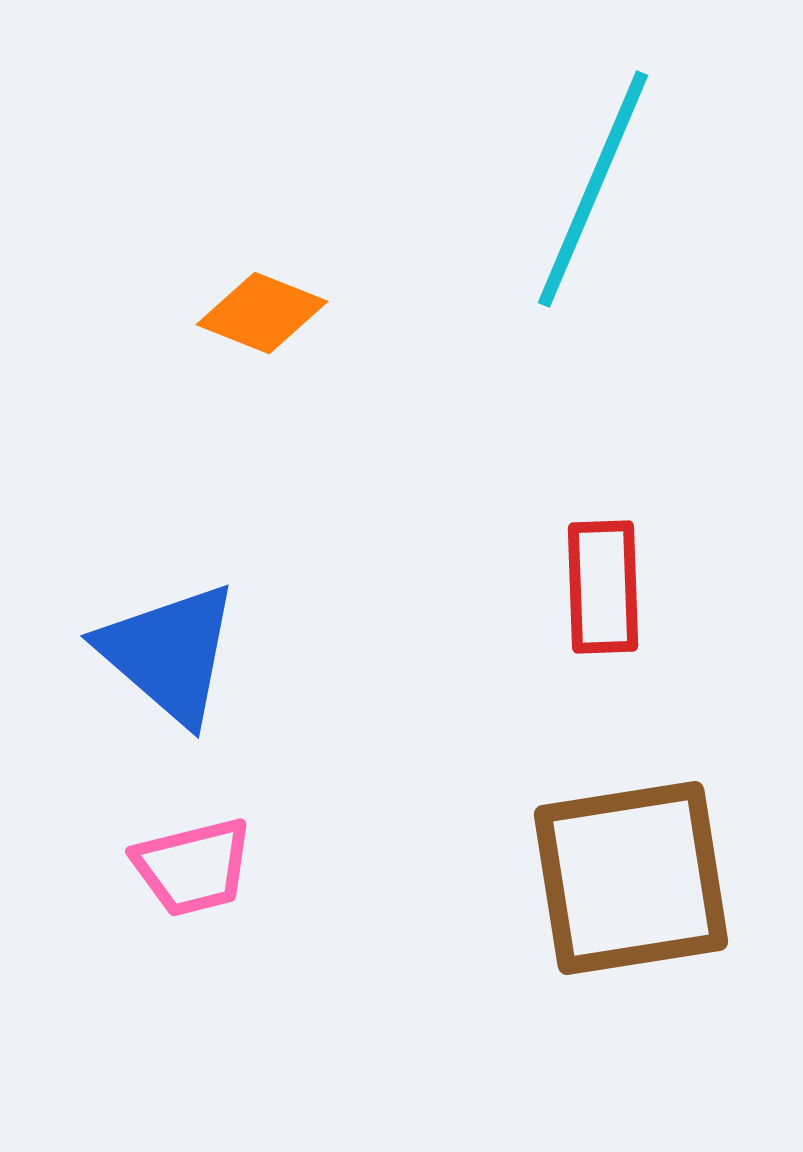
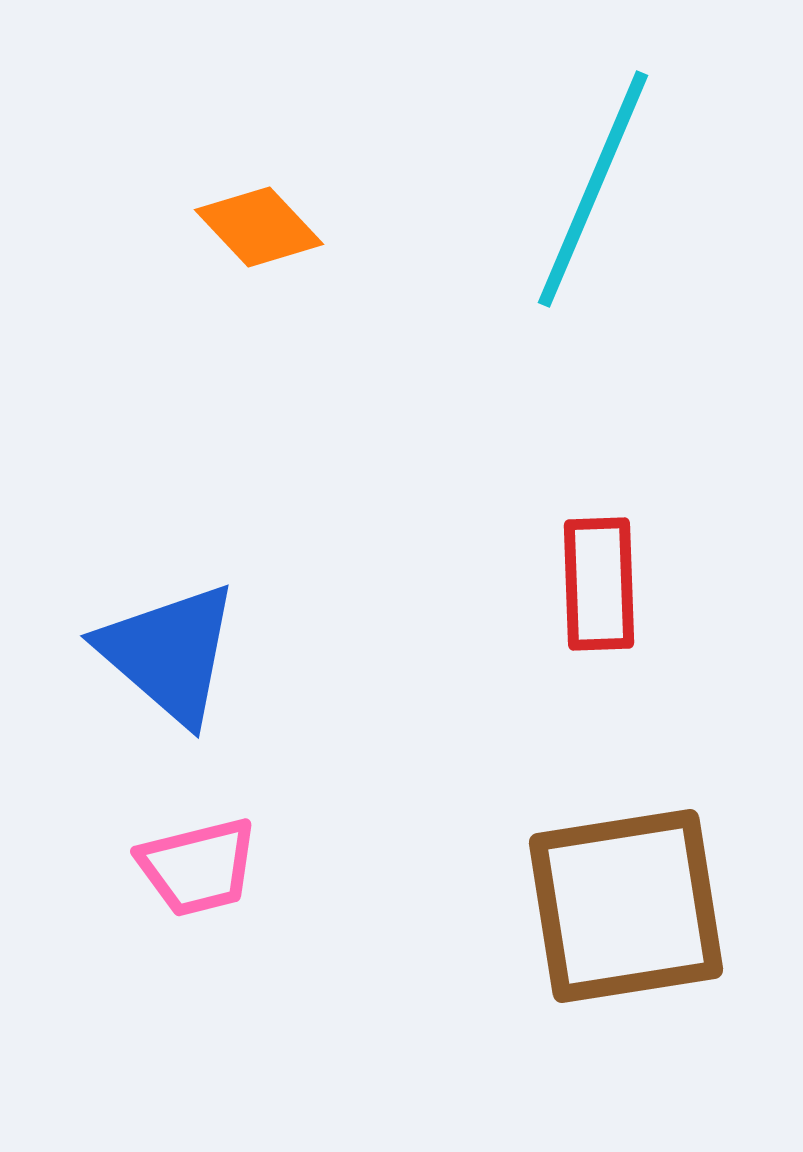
orange diamond: moved 3 px left, 86 px up; rotated 25 degrees clockwise
red rectangle: moved 4 px left, 3 px up
pink trapezoid: moved 5 px right
brown square: moved 5 px left, 28 px down
